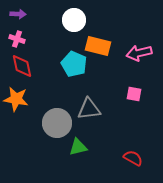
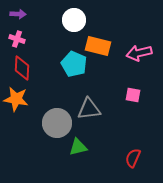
red diamond: moved 2 px down; rotated 15 degrees clockwise
pink square: moved 1 px left, 1 px down
red semicircle: rotated 96 degrees counterclockwise
